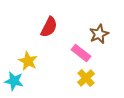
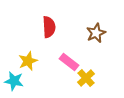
red semicircle: rotated 30 degrees counterclockwise
brown star: moved 3 px left, 1 px up
pink rectangle: moved 12 px left, 9 px down
yellow star: rotated 24 degrees clockwise
